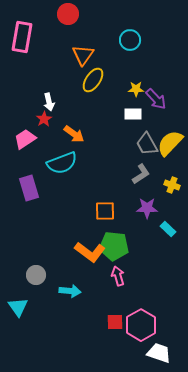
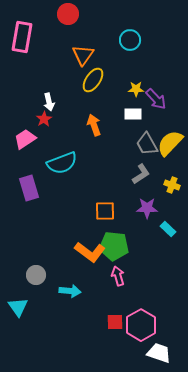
orange arrow: moved 20 px right, 9 px up; rotated 145 degrees counterclockwise
